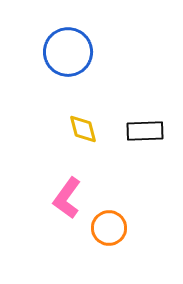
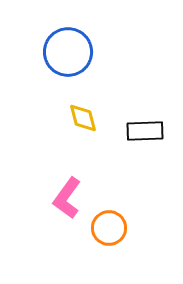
yellow diamond: moved 11 px up
